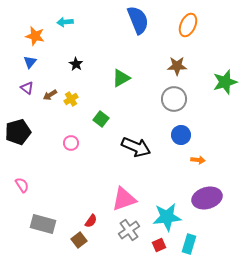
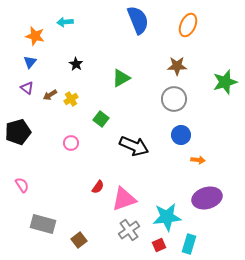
black arrow: moved 2 px left, 1 px up
red semicircle: moved 7 px right, 34 px up
